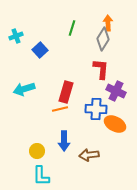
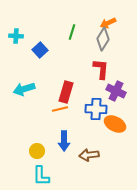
orange arrow: rotated 112 degrees counterclockwise
green line: moved 4 px down
cyan cross: rotated 24 degrees clockwise
